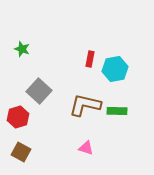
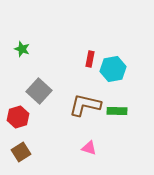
cyan hexagon: moved 2 px left
pink triangle: moved 3 px right
brown square: rotated 30 degrees clockwise
